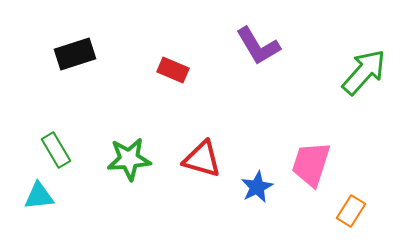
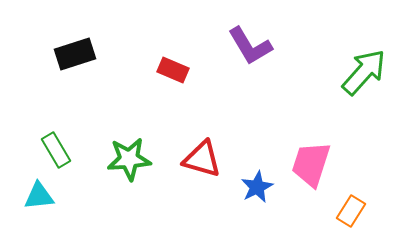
purple L-shape: moved 8 px left
